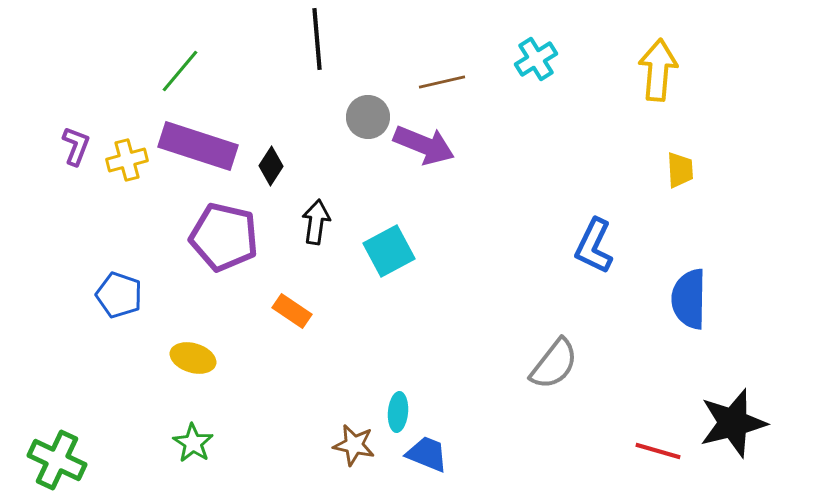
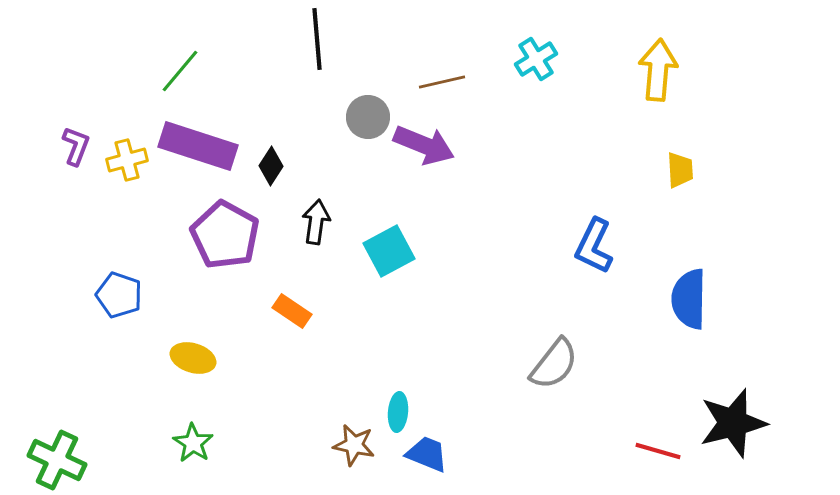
purple pentagon: moved 1 px right, 2 px up; rotated 16 degrees clockwise
